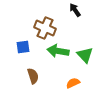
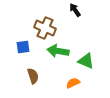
green triangle: moved 1 px right, 6 px down; rotated 24 degrees counterclockwise
